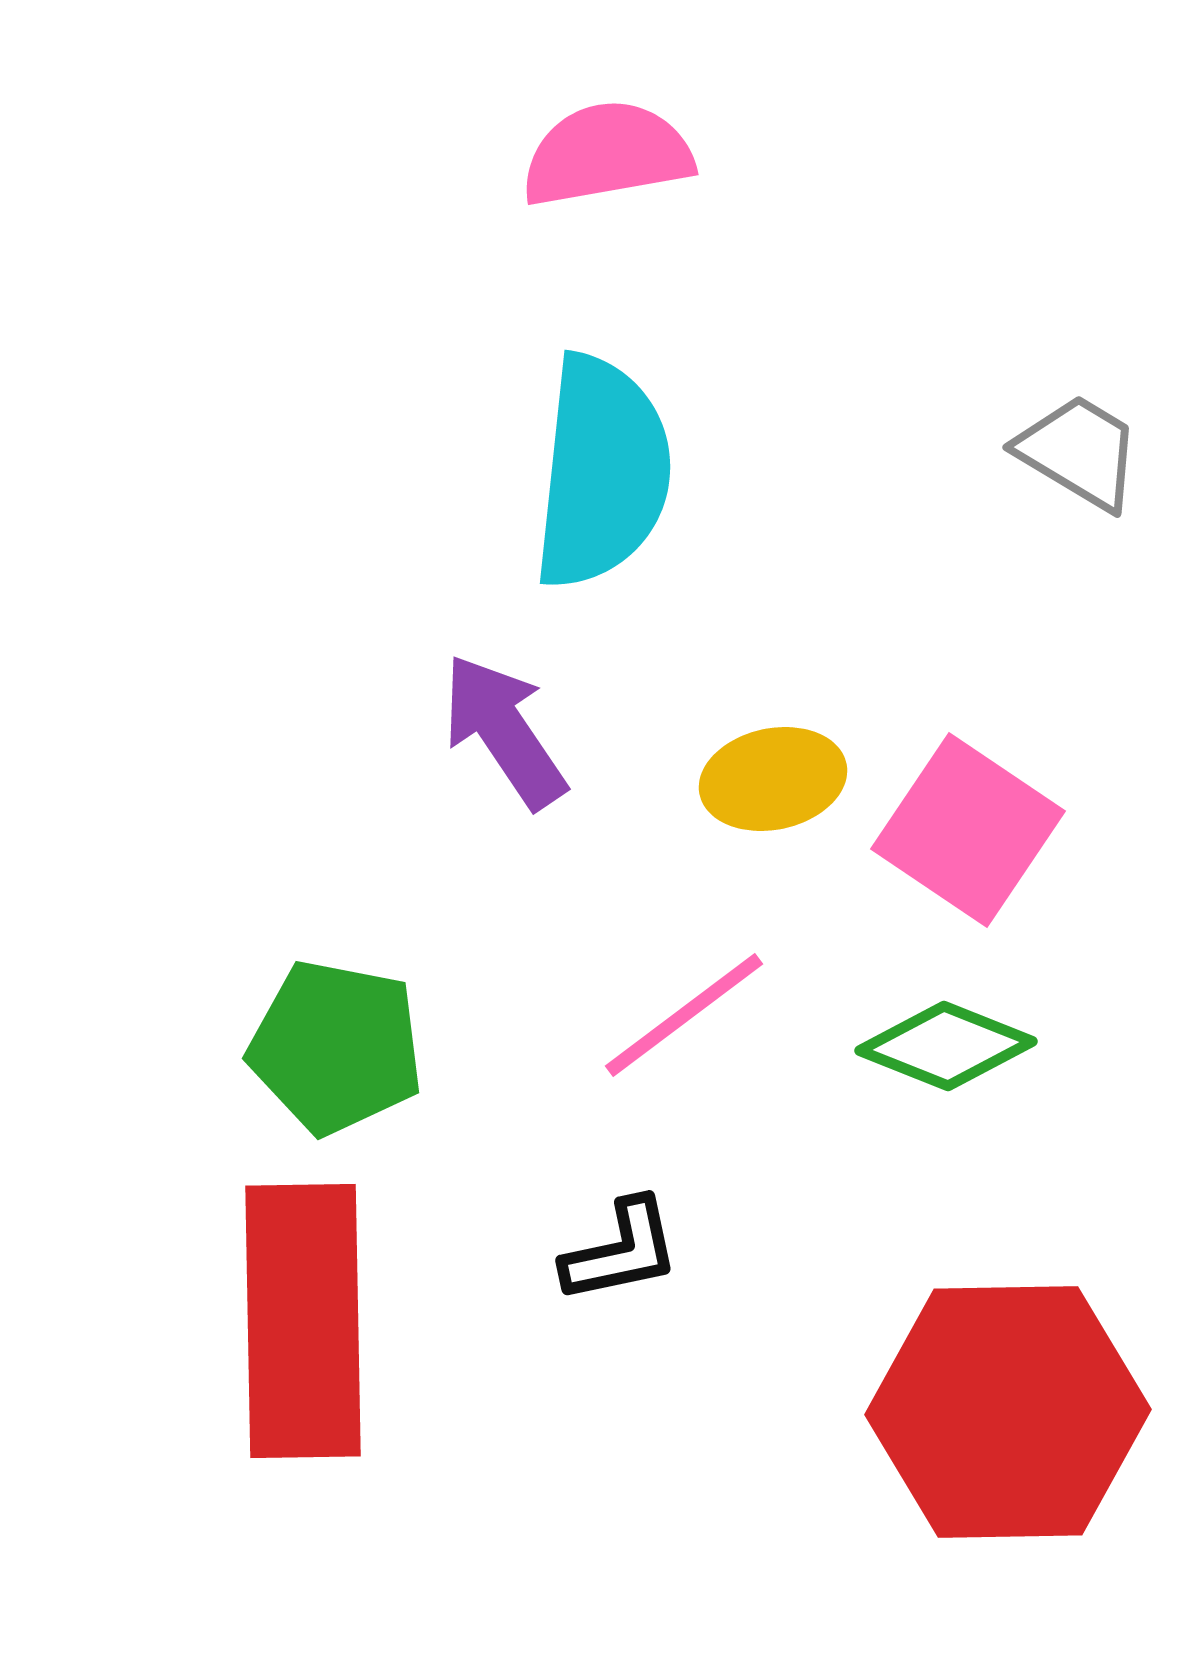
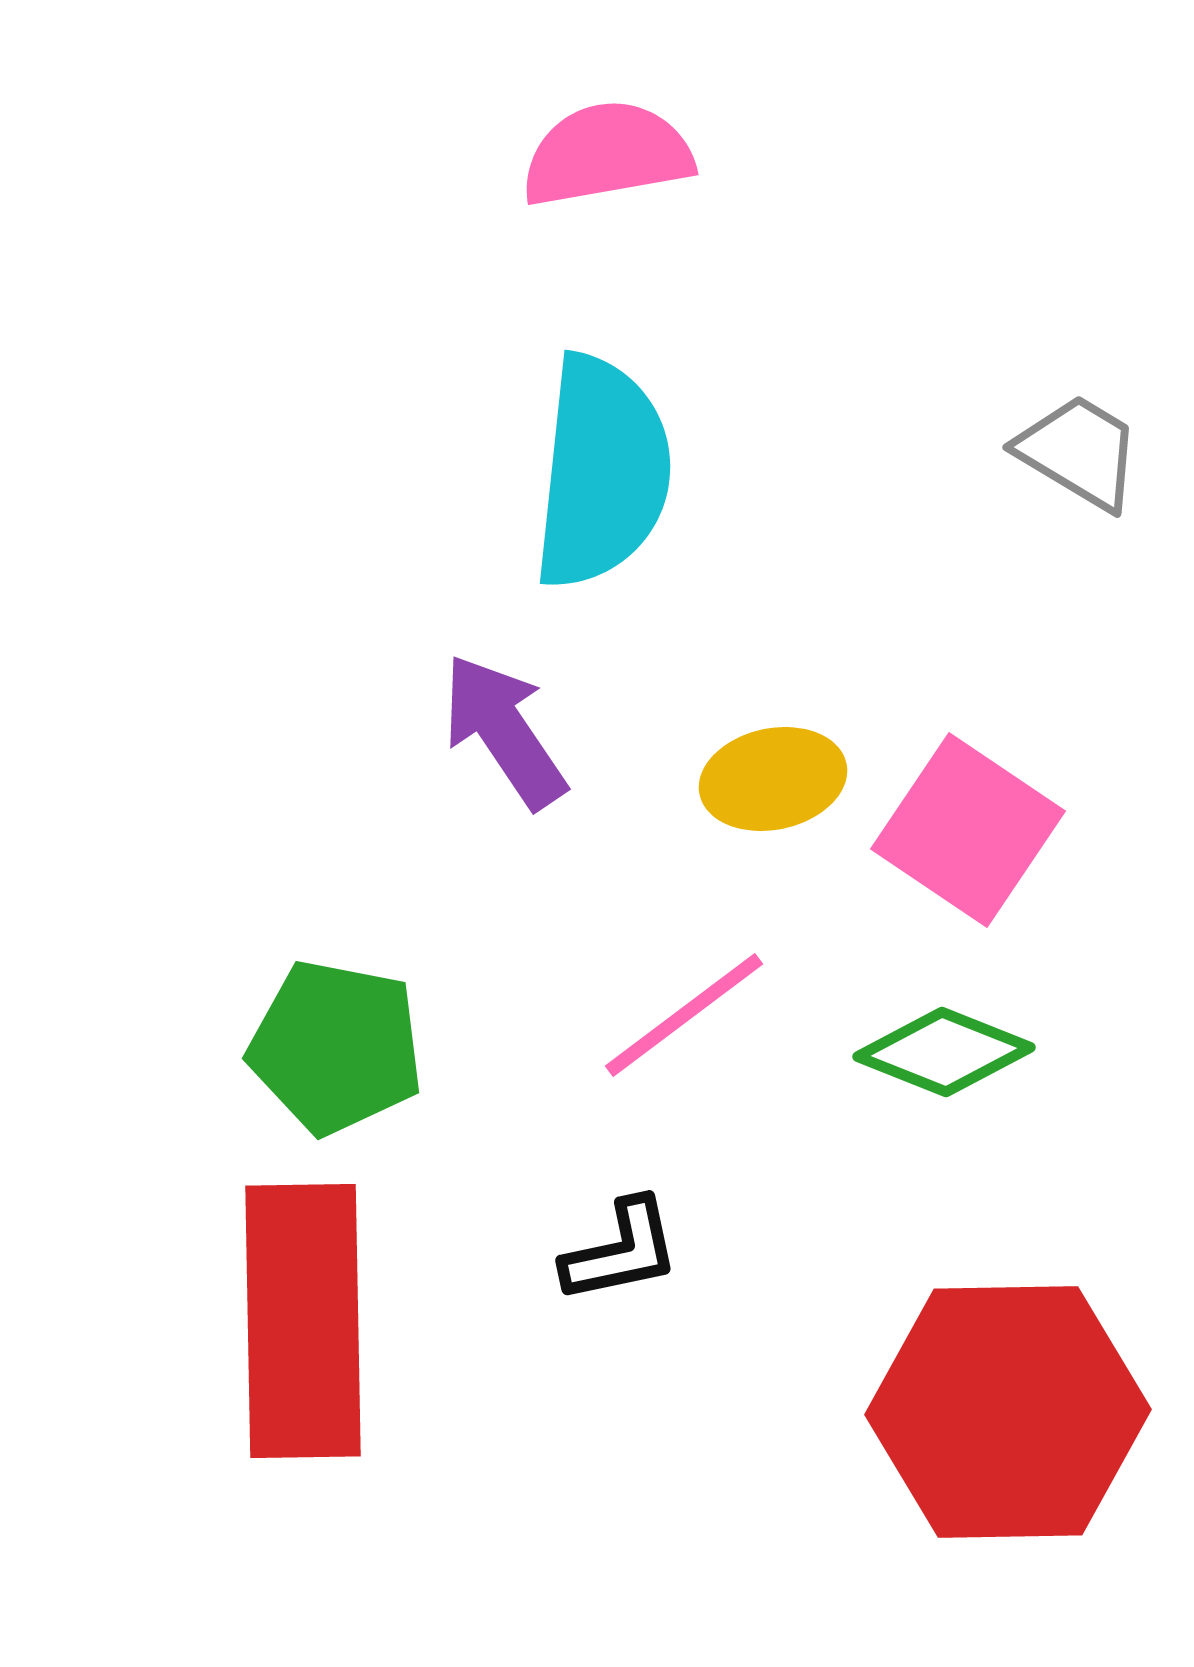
green diamond: moved 2 px left, 6 px down
